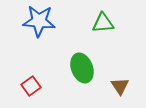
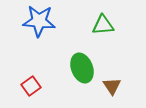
green triangle: moved 2 px down
brown triangle: moved 8 px left
